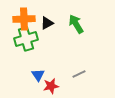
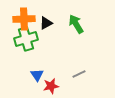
black triangle: moved 1 px left
blue triangle: moved 1 px left
